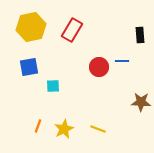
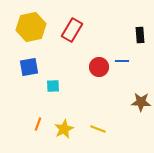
orange line: moved 2 px up
